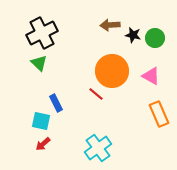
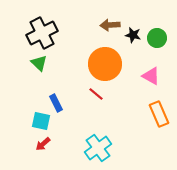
green circle: moved 2 px right
orange circle: moved 7 px left, 7 px up
